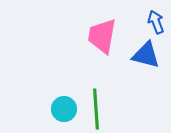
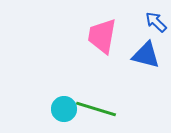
blue arrow: rotated 25 degrees counterclockwise
green line: rotated 69 degrees counterclockwise
